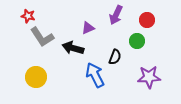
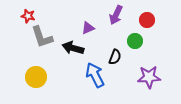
gray L-shape: rotated 15 degrees clockwise
green circle: moved 2 px left
